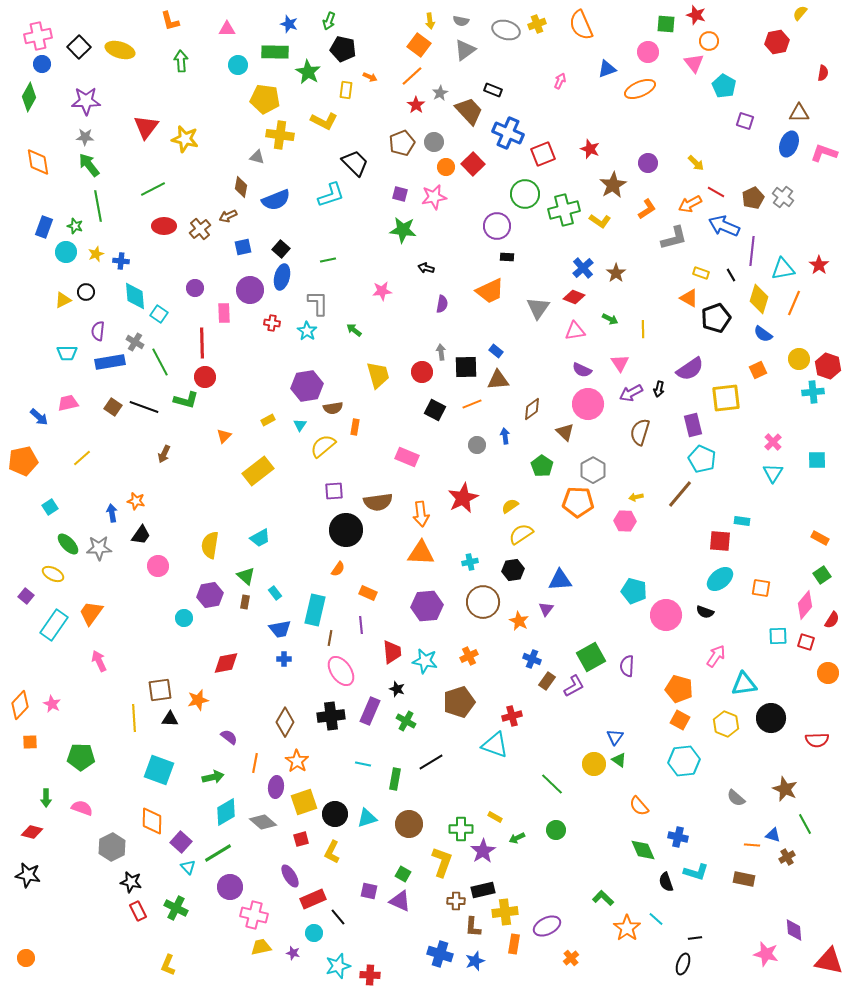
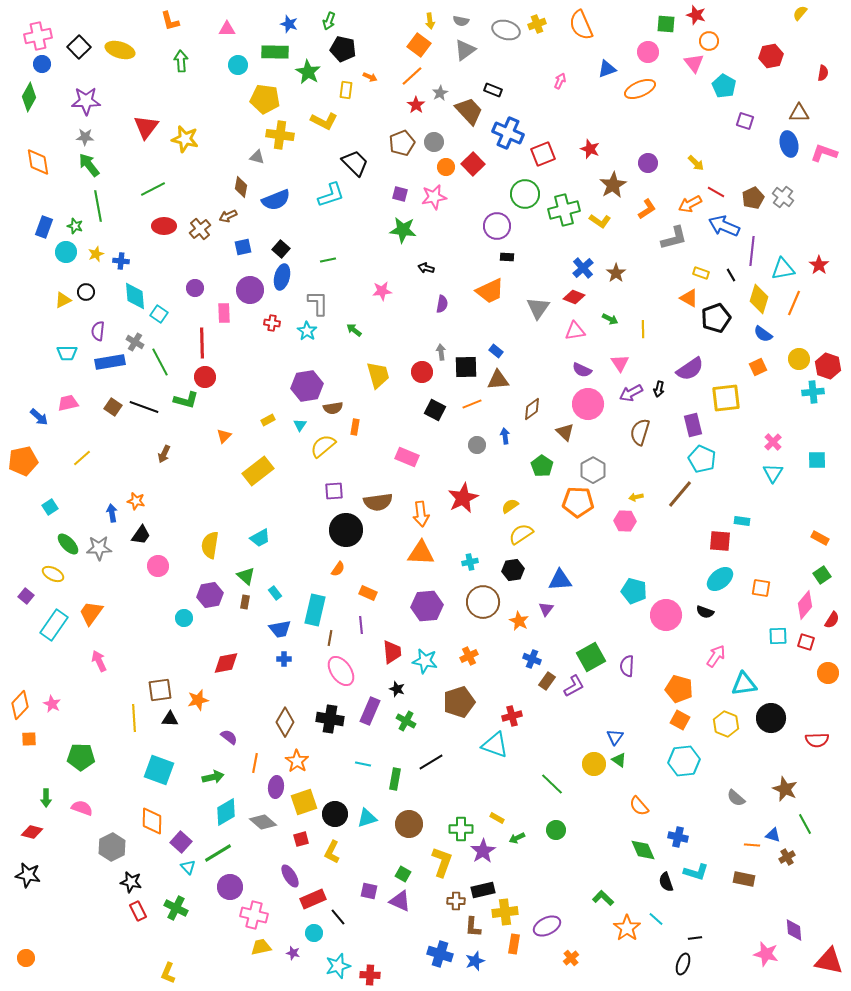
red hexagon at (777, 42): moved 6 px left, 14 px down
blue ellipse at (789, 144): rotated 35 degrees counterclockwise
orange square at (758, 370): moved 3 px up
black cross at (331, 716): moved 1 px left, 3 px down; rotated 16 degrees clockwise
orange square at (30, 742): moved 1 px left, 3 px up
yellow rectangle at (495, 817): moved 2 px right, 1 px down
yellow L-shape at (168, 965): moved 8 px down
